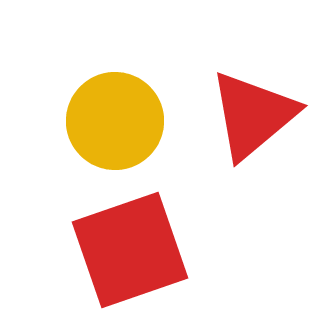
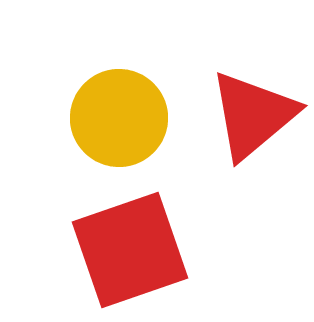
yellow circle: moved 4 px right, 3 px up
